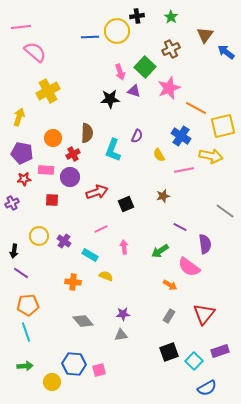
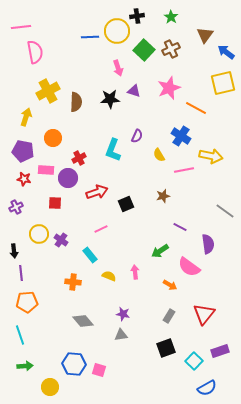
pink semicircle at (35, 52): rotated 40 degrees clockwise
green square at (145, 67): moved 1 px left, 17 px up
pink arrow at (120, 72): moved 2 px left, 4 px up
yellow arrow at (19, 117): moved 7 px right
yellow square at (223, 126): moved 43 px up
brown semicircle at (87, 133): moved 11 px left, 31 px up
purple pentagon at (22, 153): moved 1 px right, 2 px up
red cross at (73, 154): moved 6 px right, 4 px down
purple circle at (70, 177): moved 2 px left, 1 px down
red star at (24, 179): rotated 16 degrees clockwise
red square at (52, 200): moved 3 px right, 3 px down
purple cross at (12, 203): moved 4 px right, 4 px down
yellow circle at (39, 236): moved 2 px up
purple cross at (64, 241): moved 3 px left, 1 px up
purple semicircle at (205, 244): moved 3 px right
pink arrow at (124, 247): moved 11 px right, 25 px down
black arrow at (14, 251): rotated 16 degrees counterclockwise
cyan rectangle at (90, 255): rotated 21 degrees clockwise
purple line at (21, 273): rotated 49 degrees clockwise
yellow semicircle at (106, 276): moved 3 px right
orange pentagon at (28, 305): moved 1 px left, 3 px up
purple star at (123, 314): rotated 16 degrees clockwise
cyan line at (26, 332): moved 6 px left, 3 px down
black square at (169, 352): moved 3 px left, 4 px up
pink square at (99, 370): rotated 32 degrees clockwise
yellow circle at (52, 382): moved 2 px left, 5 px down
